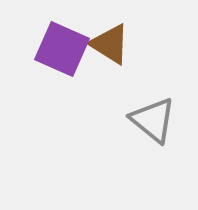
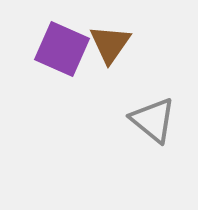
brown triangle: rotated 33 degrees clockwise
